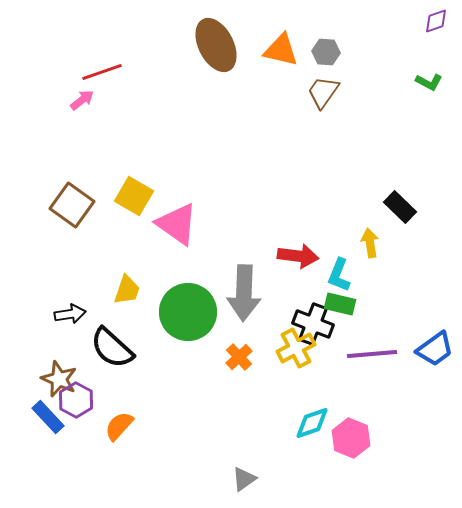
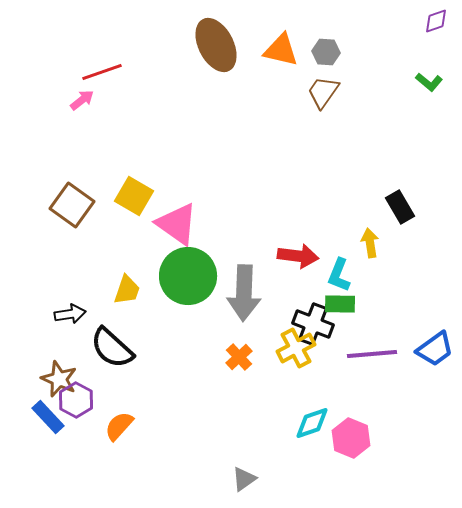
green L-shape: rotated 12 degrees clockwise
black rectangle: rotated 16 degrees clockwise
green rectangle: rotated 12 degrees counterclockwise
green circle: moved 36 px up
